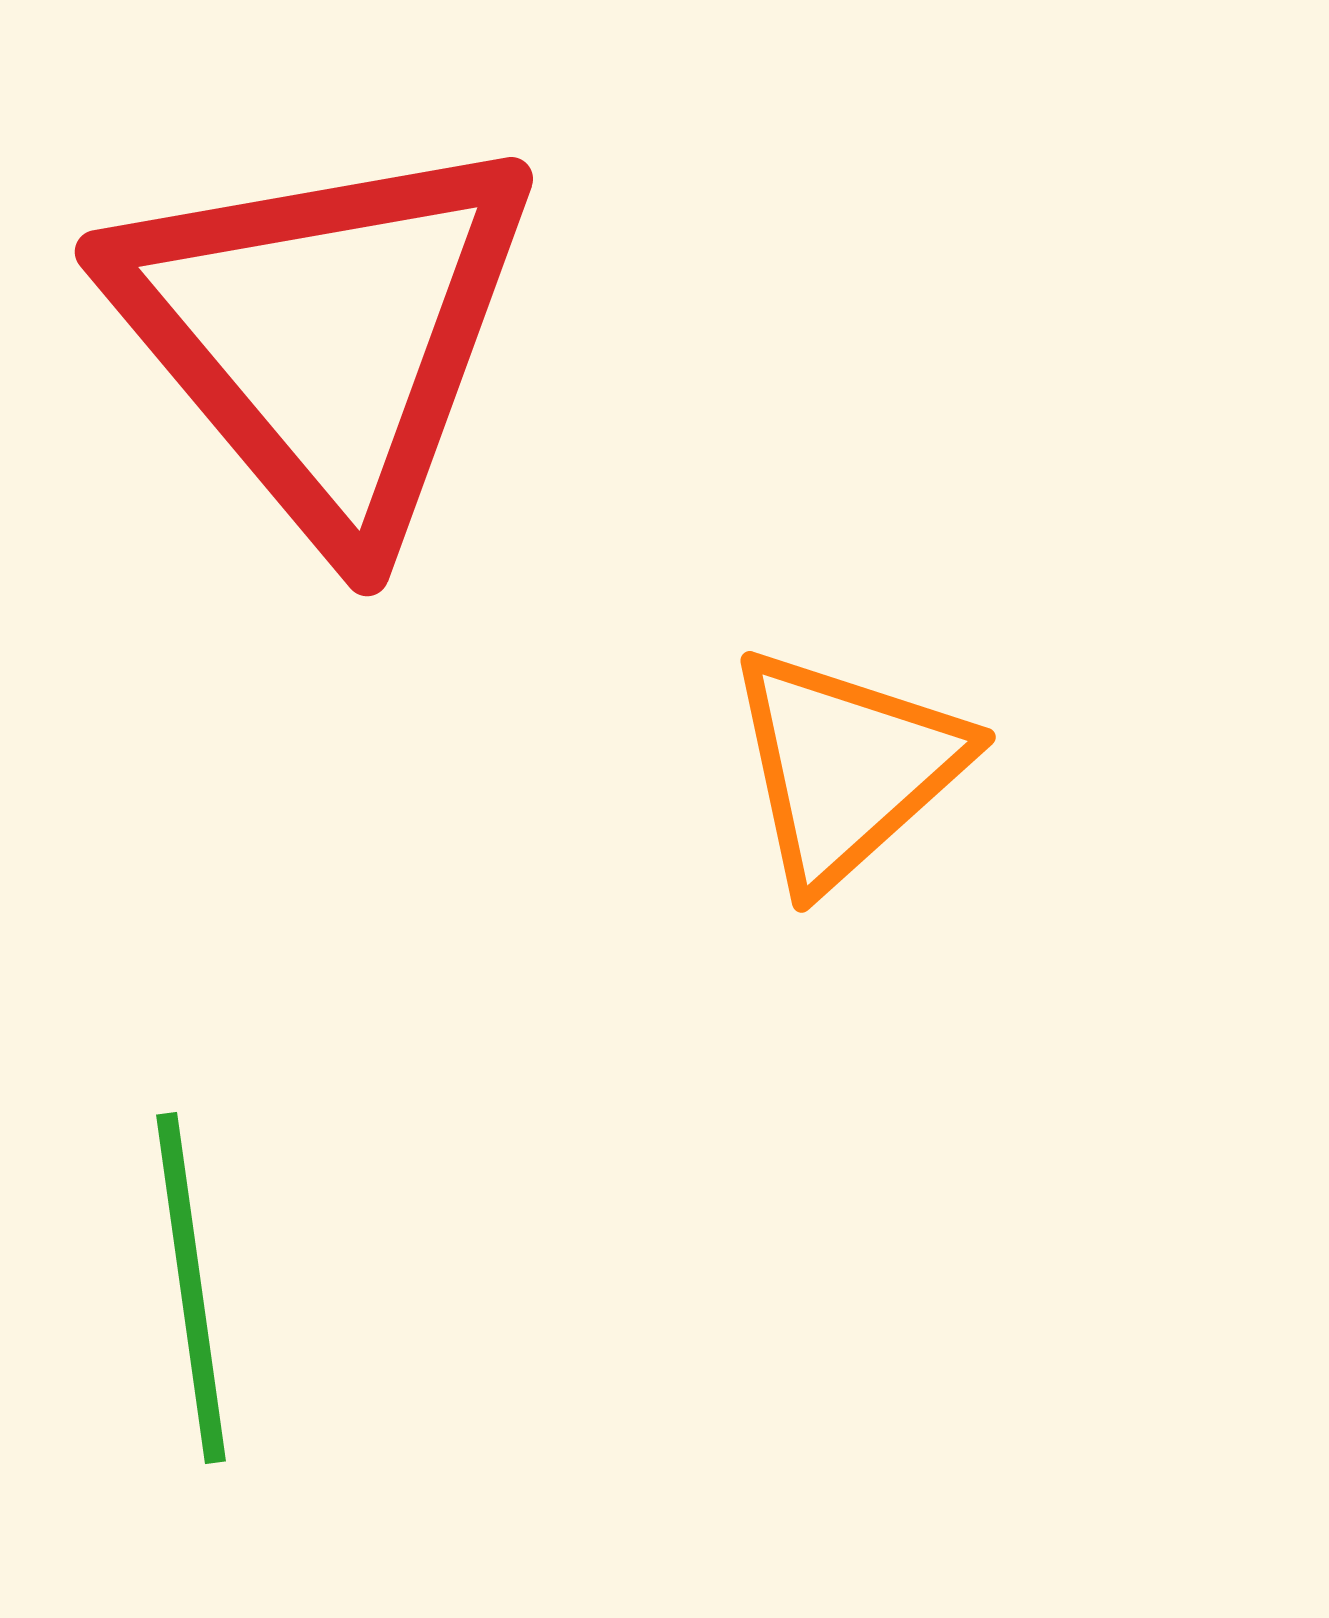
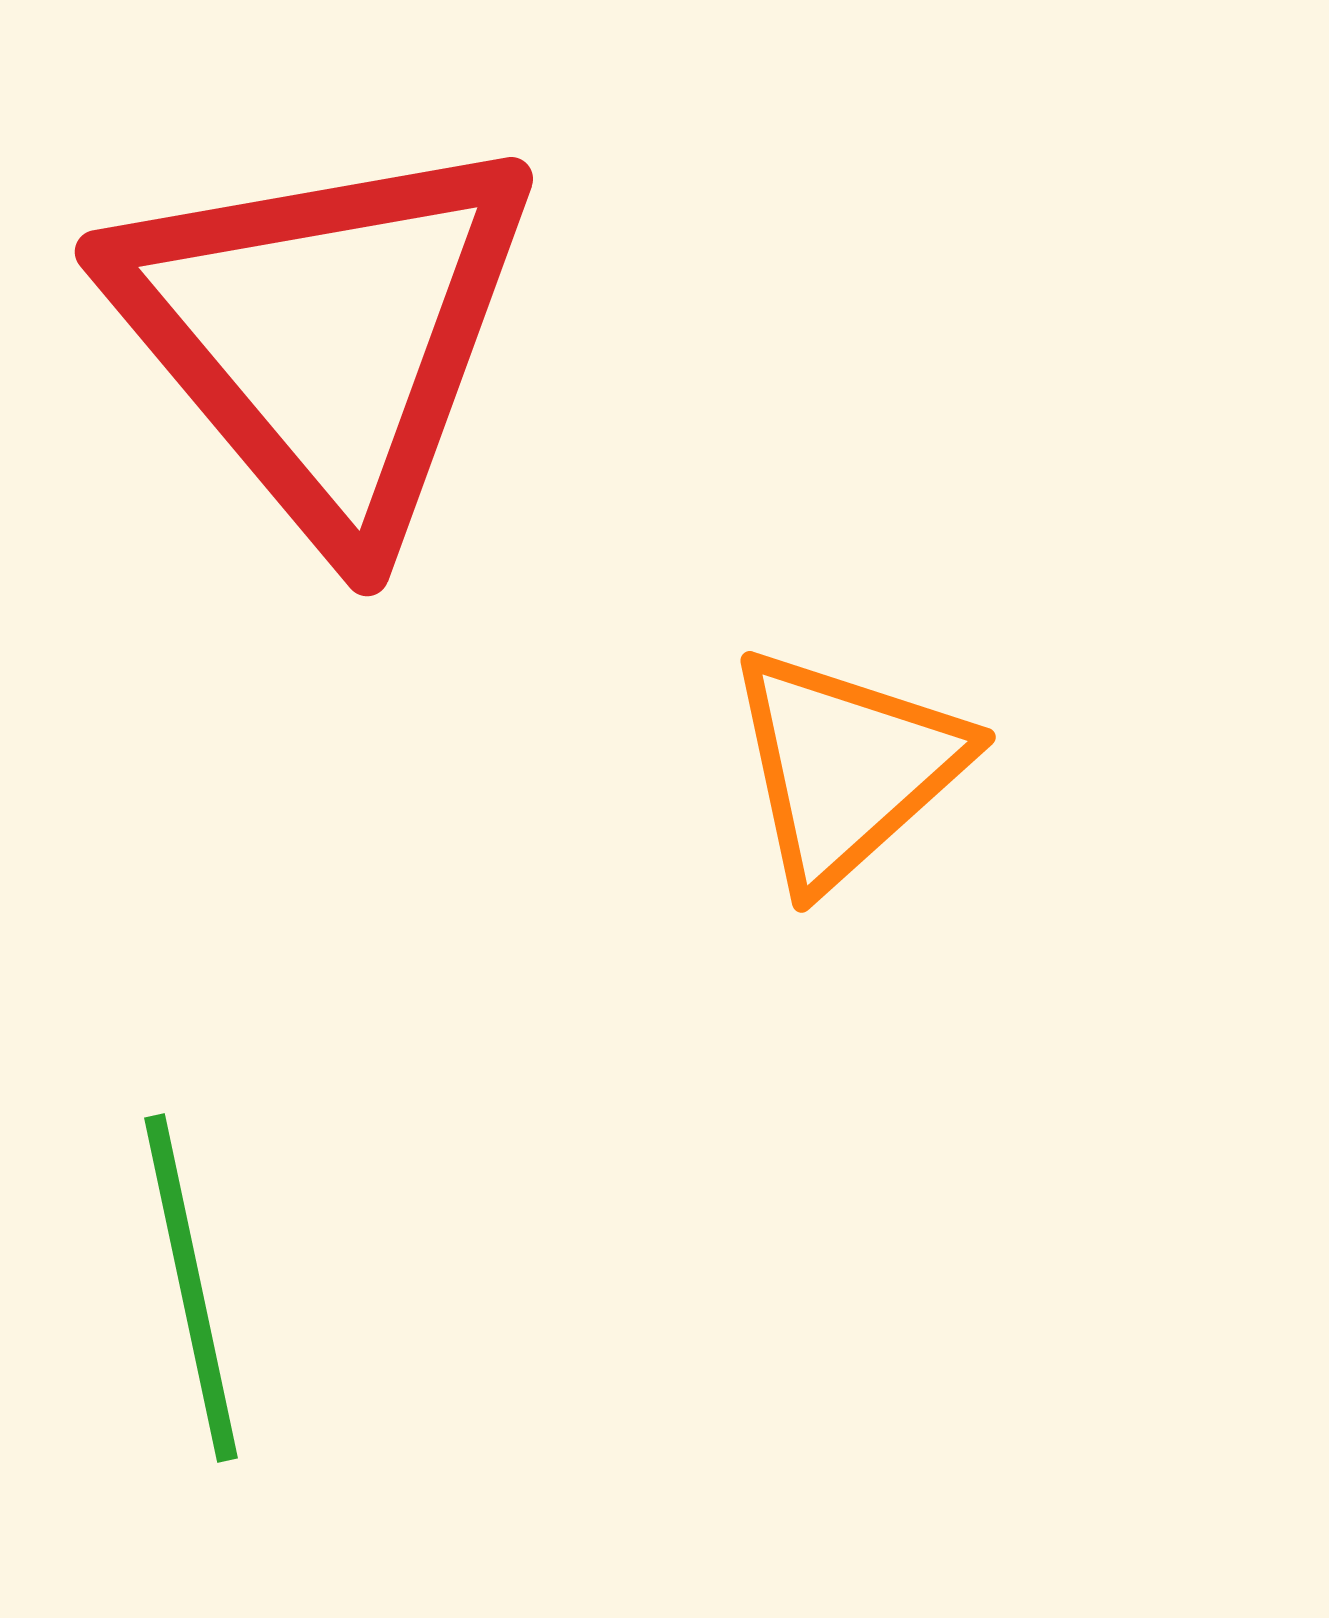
green line: rotated 4 degrees counterclockwise
